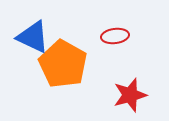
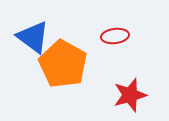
blue triangle: rotated 12 degrees clockwise
